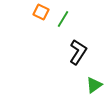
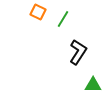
orange square: moved 3 px left
green triangle: moved 1 px left; rotated 36 degrees clockwise
